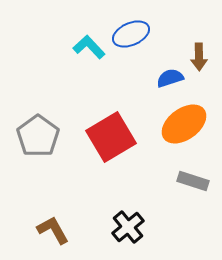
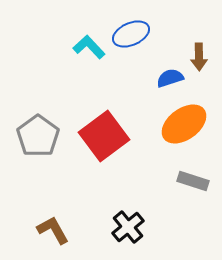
red square: moved 7 px left, 1 px up; rotated 6 degrees counterclockwise
